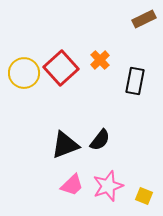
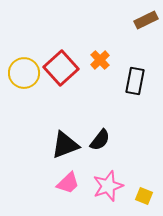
brown rectangle: moved 2 px right, 1 px down
pink trapezoid: moved 4 px left, 2 px up
